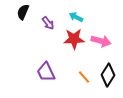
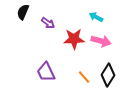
cyan arrow: moved 20 px right
purple arrow: rotated 16 degrees counterclockwise
